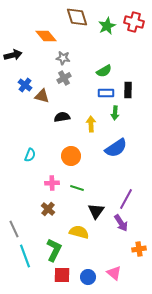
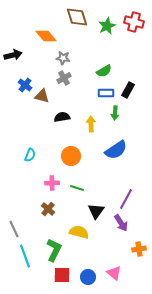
black rectangle: rotated 28 degrees clockwise
blue semicircle: moved 2 px down
